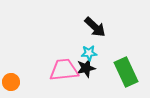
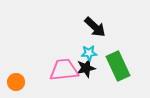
green rectangle: moved 8 px left, 6 px up
orange circle: moved 5 px right
